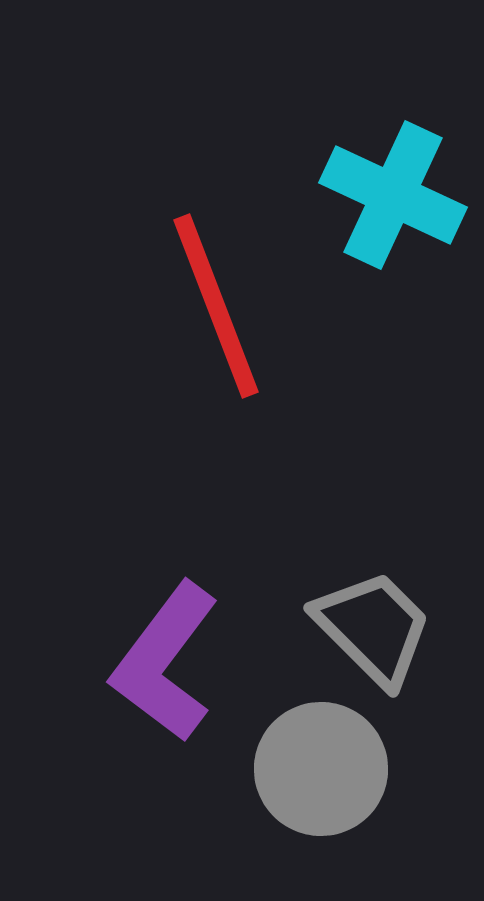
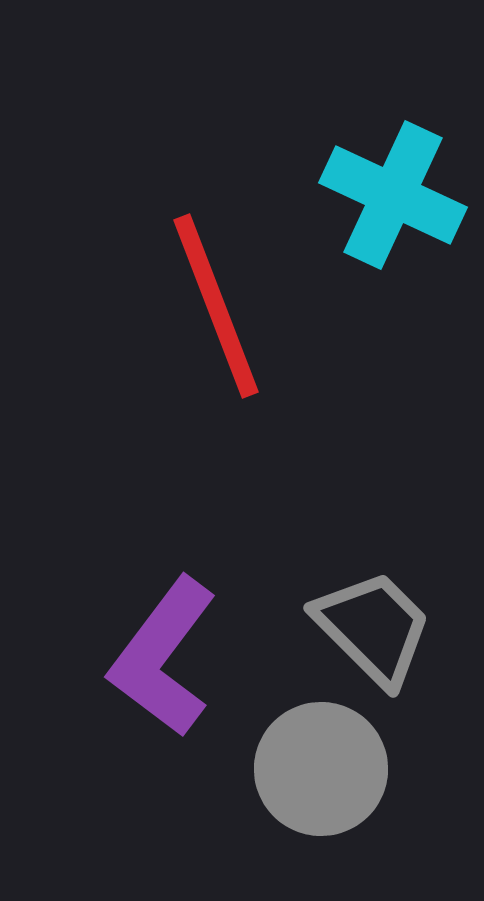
purple L-shape: moved 2 px left, 5 px up
